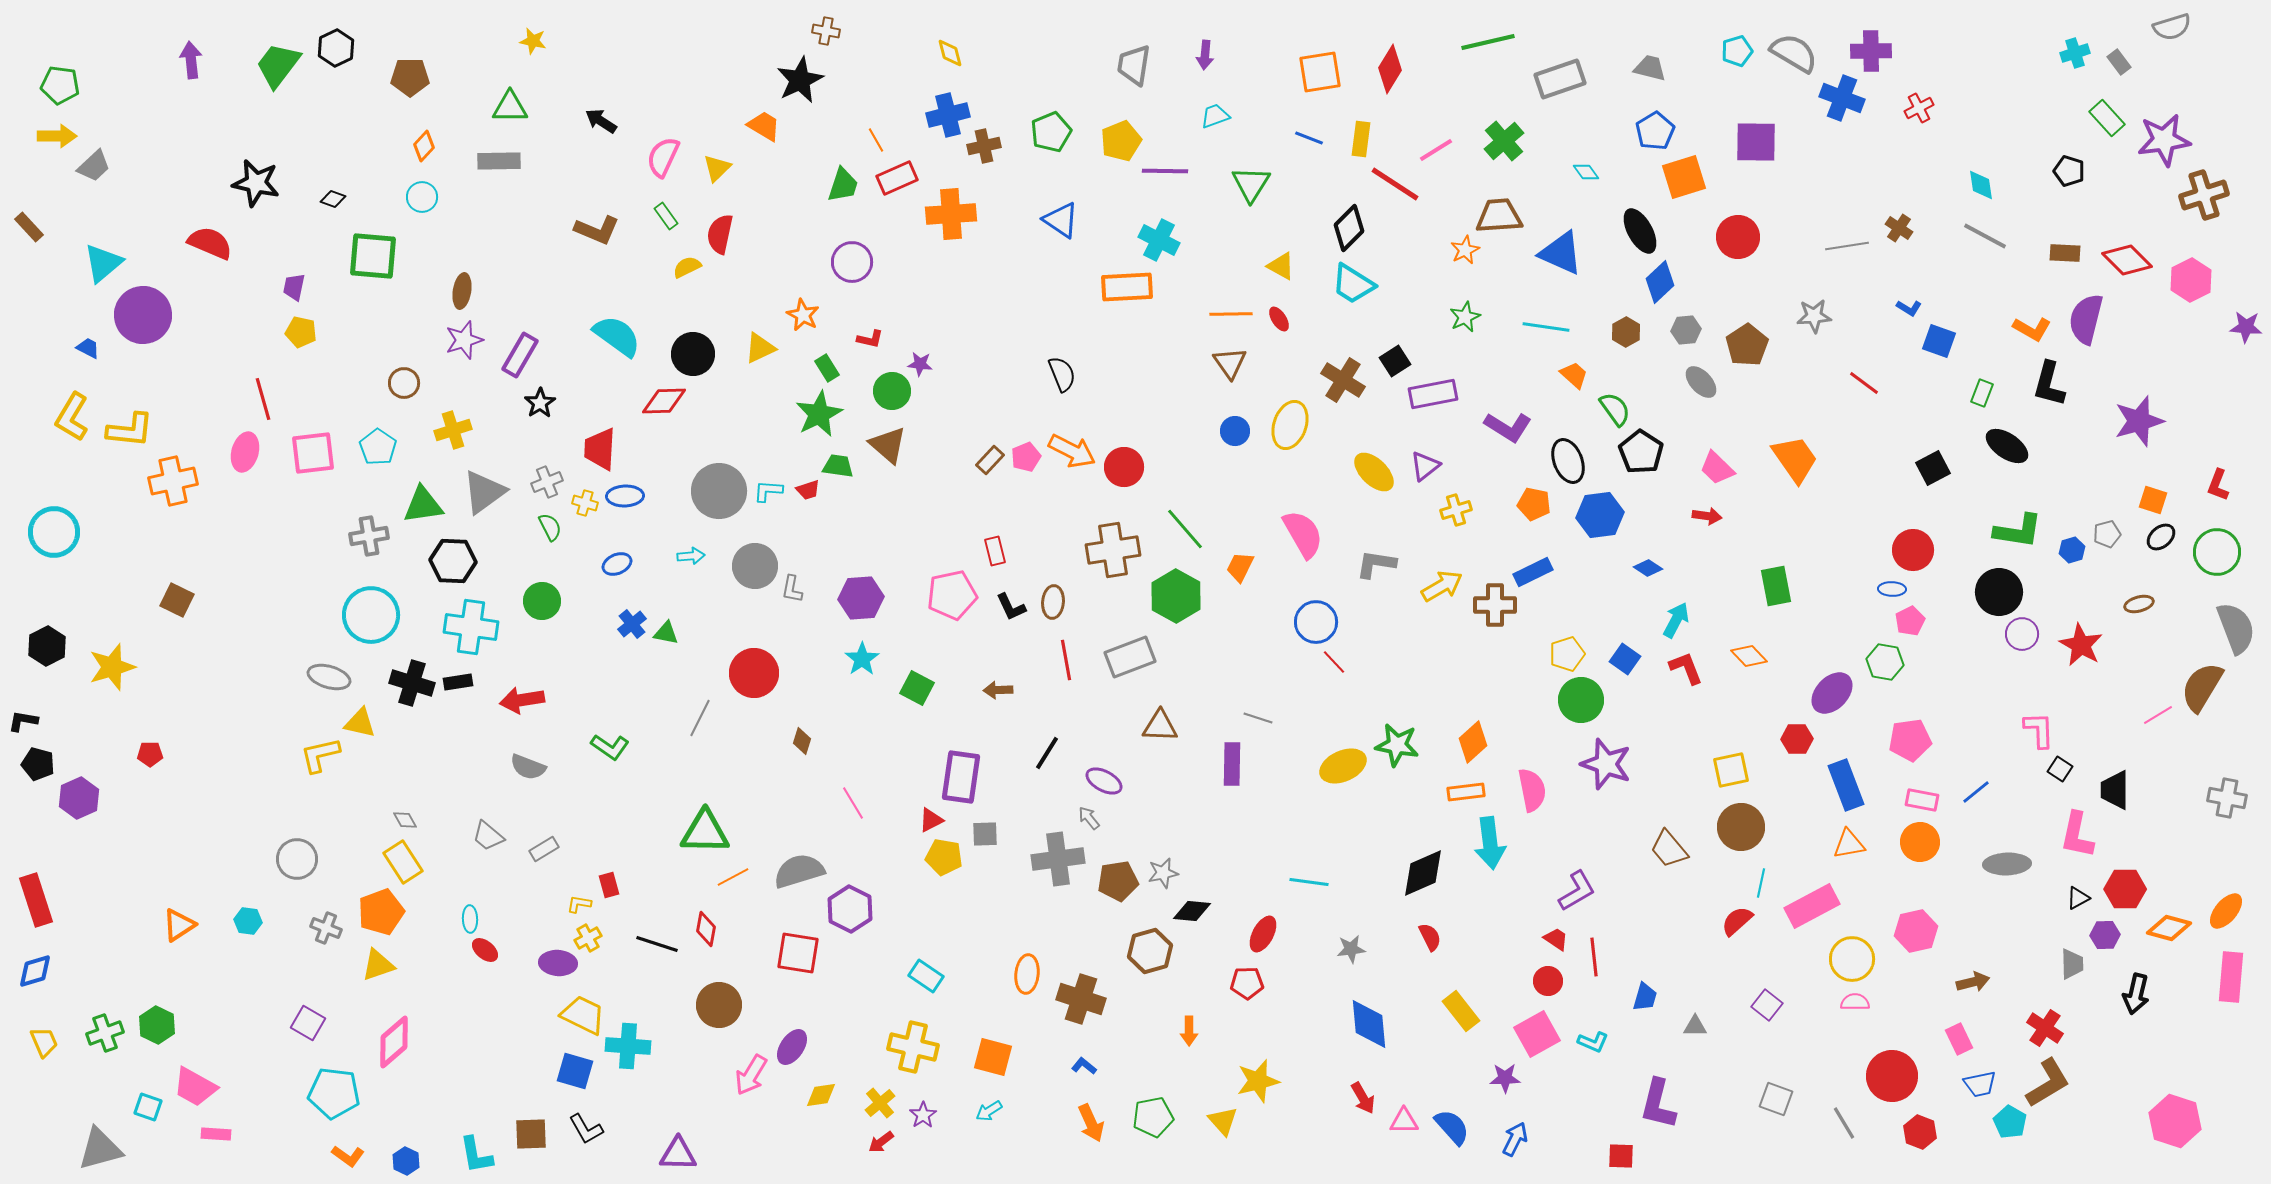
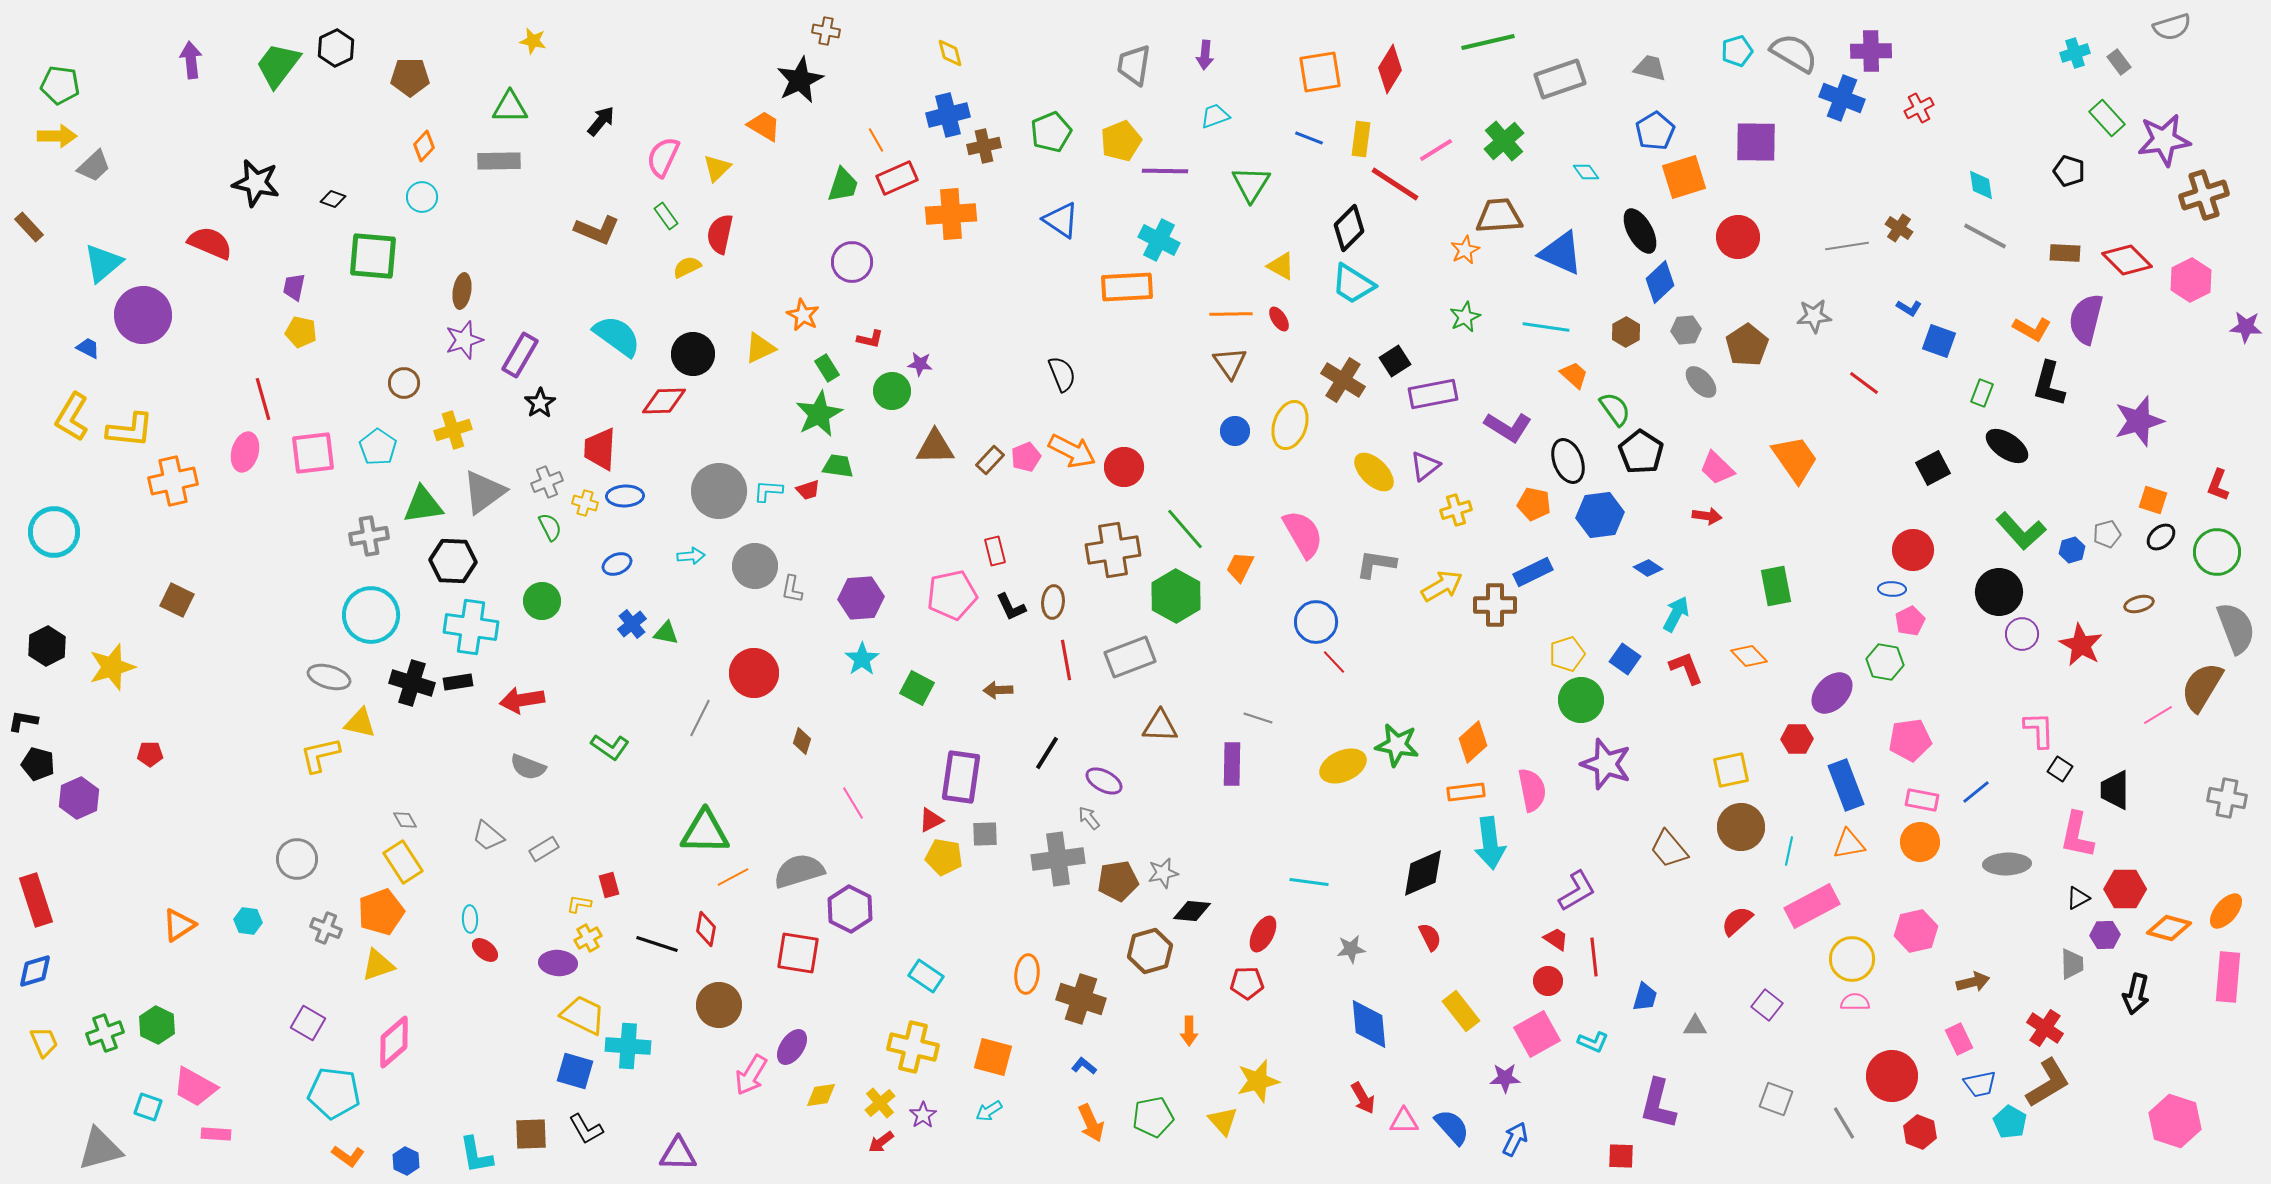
black arrow at (601, 121): rotated 96 degrees clockwise
brown triangle at (888, 445): moved 47 px right, 2 px down; rotated 42 degrees counterclockwise
green L-shape at (2018, 531): moved 3 px right; rotated 39 degrees clockwise
cyan arrow at (1676, 620): moved 6 px up
cyan line at (1761, 883): moved 28 px right, 32 px up
pink rectangle at (2231, 977): moved 3 px left
